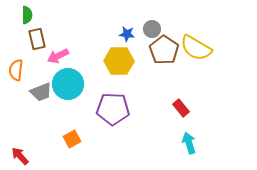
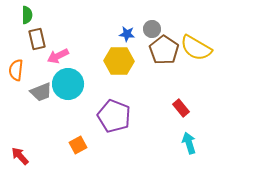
purple pentagon: moved 1 px right, 7 px down; rotated 20 degrees clockwise
orange square: moved 6 px right, 6 px down
